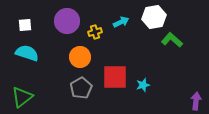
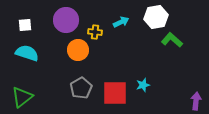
white hexagon: moved 2 px right
purple circle: moved 1 px left, 1 px up
yellow cross: rotated 24 degrees clockwise
orange circle: moved 2 px left, 7 px up
red square: moved 16 px down
